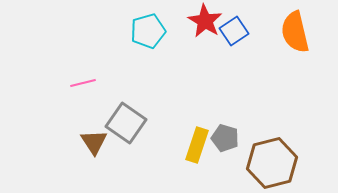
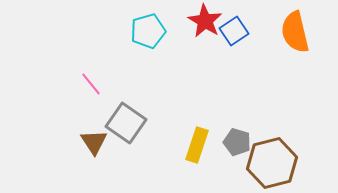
pink line: moved 8 px right, 1 px down; rotated 65 degrees clockwise
gray pentagon: moved 12 px right, 4 px down
